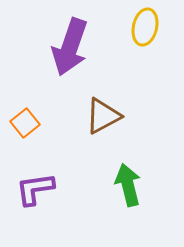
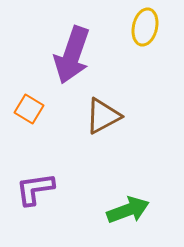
purple arrow: moved 2 px right, 8 px down
orange square: moved 4 px right, 14 px up; rotated 20 degrees counterclockwise
green arrow: moved 25 px down; rotated 84 degrees clockwise
